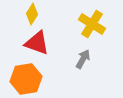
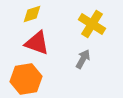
yellow diamond: rotated 40 degrees clockwise
